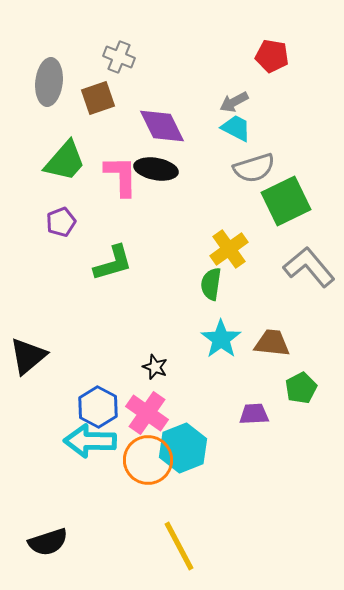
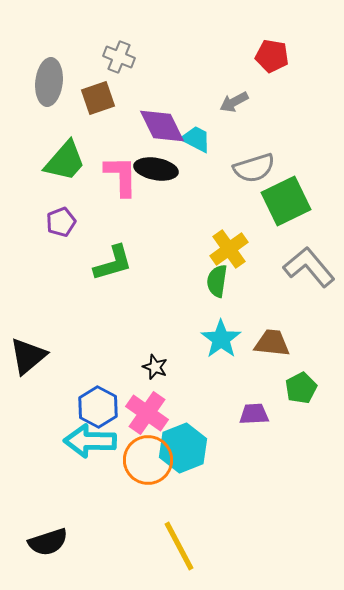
cyan trapezoid: moved 40 px left, 11 px down
green semicircle: moved 6 px right, 3 px up
